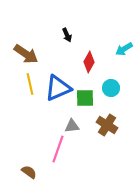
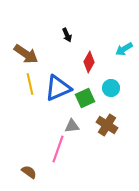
green square: rotated 24 degrees counterclockwise
